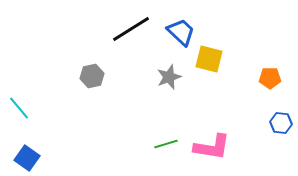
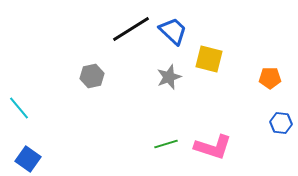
blue trapezoid: moved 8 px left, 1 px up
pink L-shape: moved 1 px right; rotated 9 degrees clockwise
blue square: moved 1 px right, 1 px down
